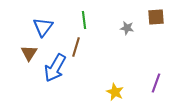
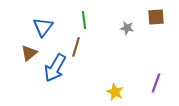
brown triangle: rotated 18 degrees clockwise
